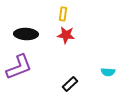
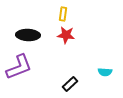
black ellipse: moved 2 px right, 1 px down
cyan semicircle: moved 3 px left
